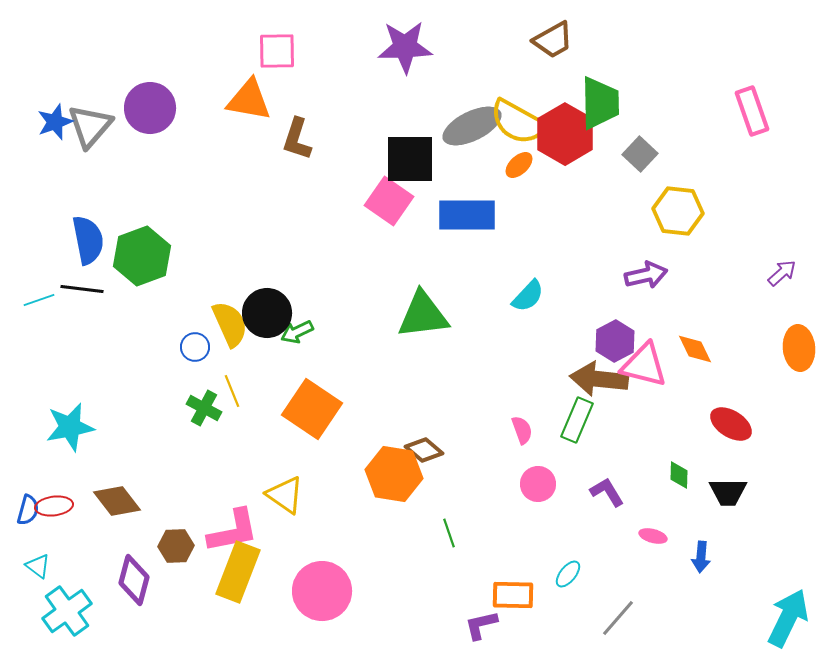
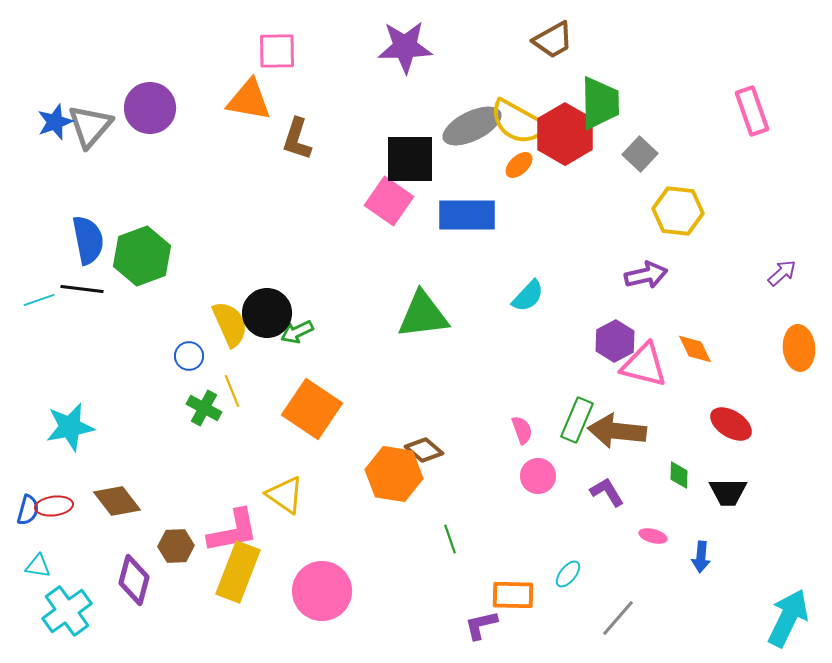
blue circle at (195, 347): moved 6 px left, 9 px down
brown arrow at (599, 379): moved 18 px right, 52 px down
pink circle at (538, 484): moved 8 px up
green line at (449, 533): moved 1 px right, 6 px down
cyan triangle at (38, 566): rotated 28 degrees counterclockwise
